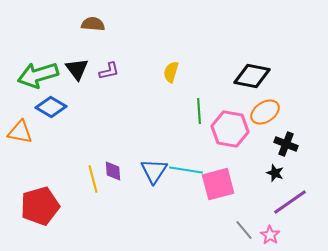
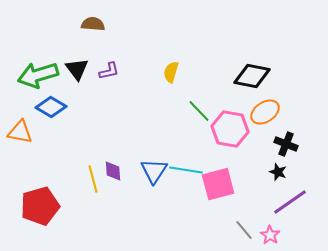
green line: rotated 40 degrees counterclockwise
black star: moved 3 px right, 1 px up
